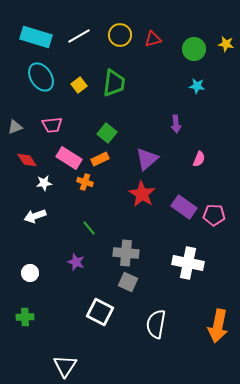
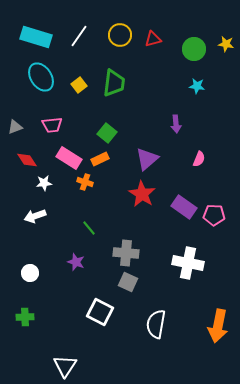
white line: rotated 25 degrees counterclockwise
